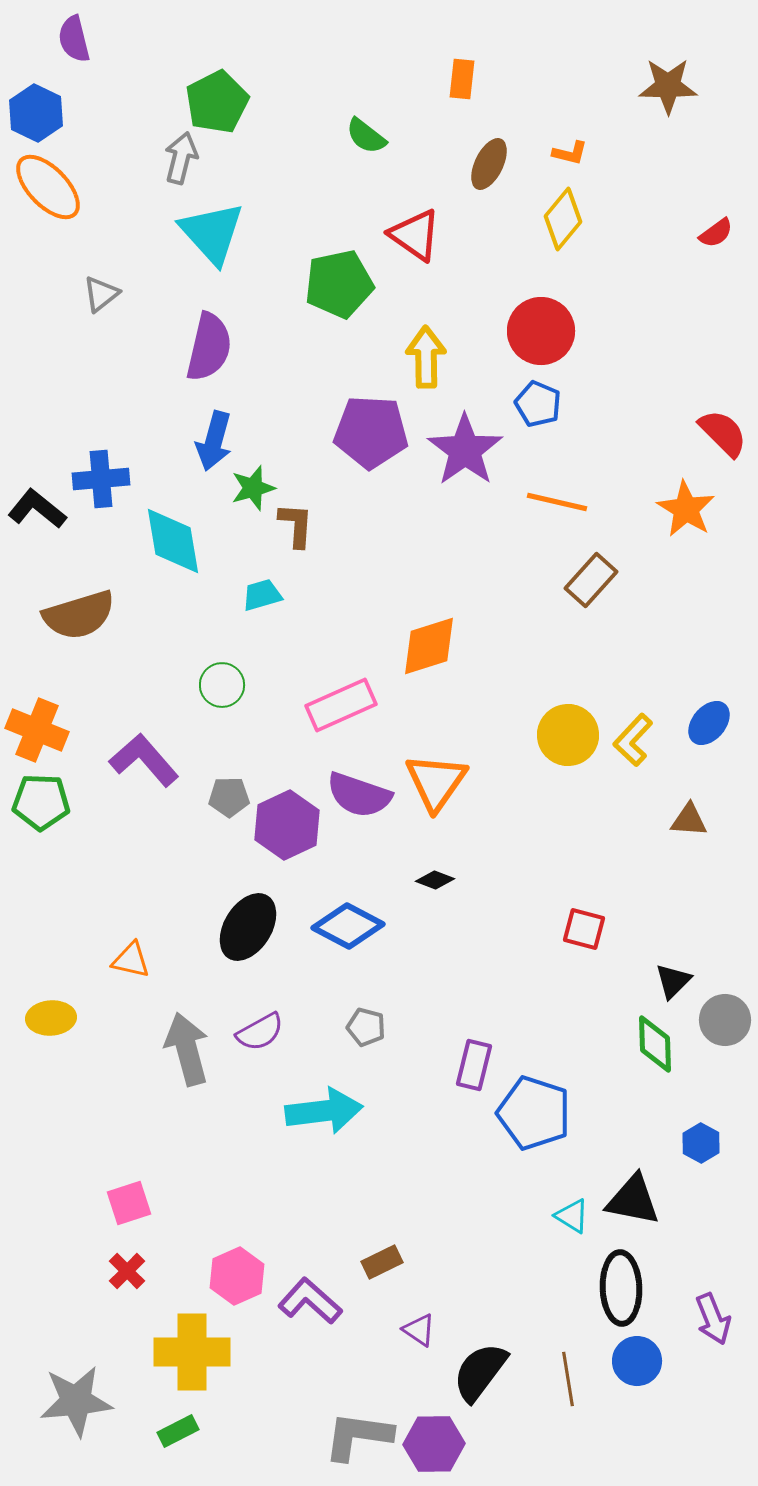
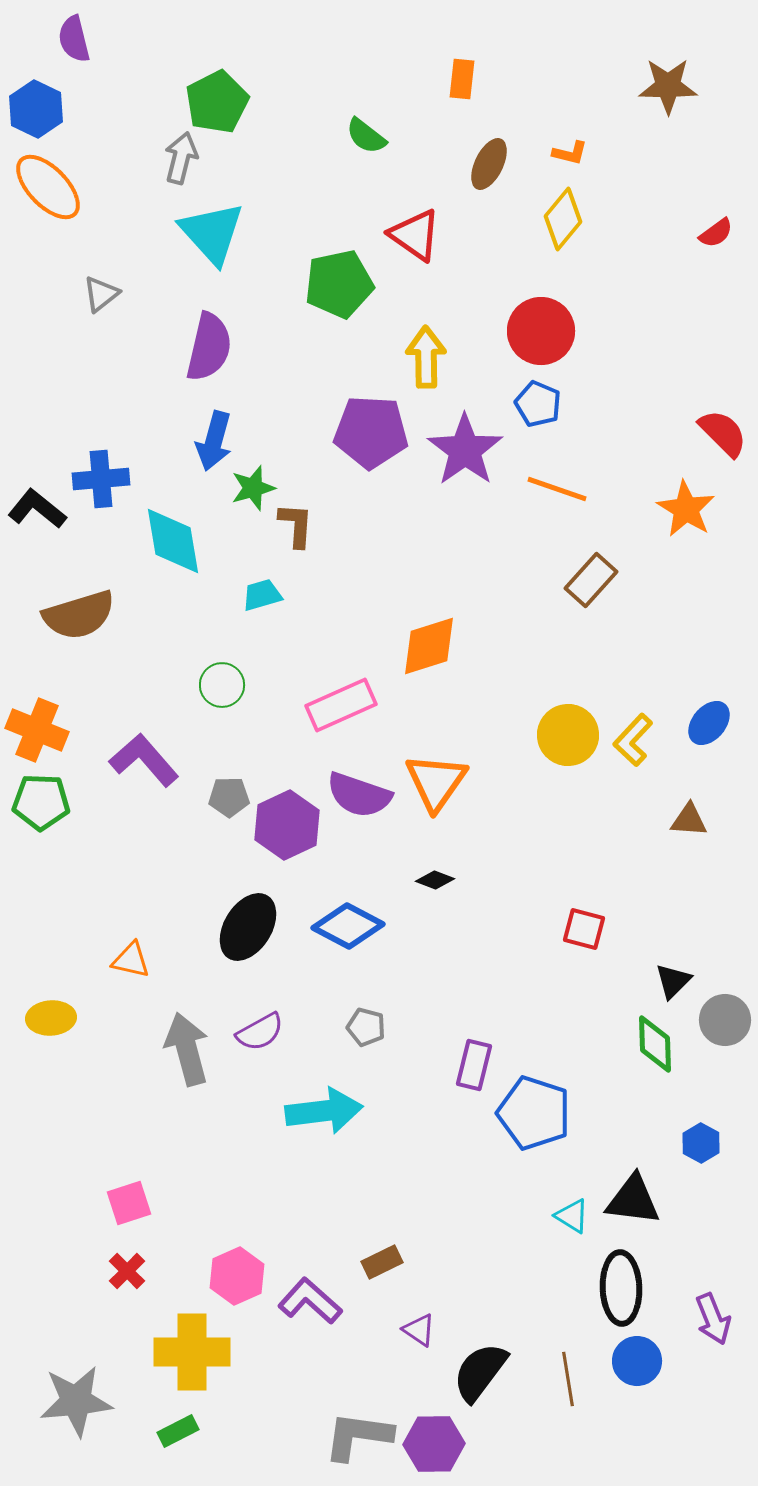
blue hexagon at (36, 113): moved 4 px up
orange line at (557, 502): moved 13 px up; rotated 6 degrees clockwise
black triangle at (633, 1200): rotated 4 degrees counterclockwise
